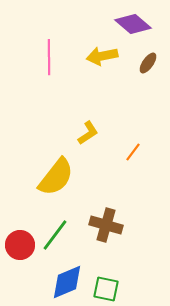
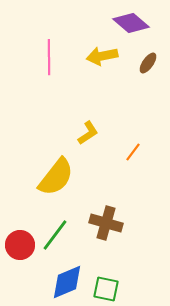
purple diamond: moved 2 px left, 1 px up
brown cross: moved 2 px up
